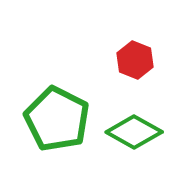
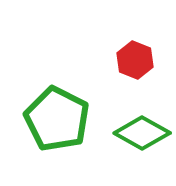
green diamond: moved 8 px right, 1 px down
